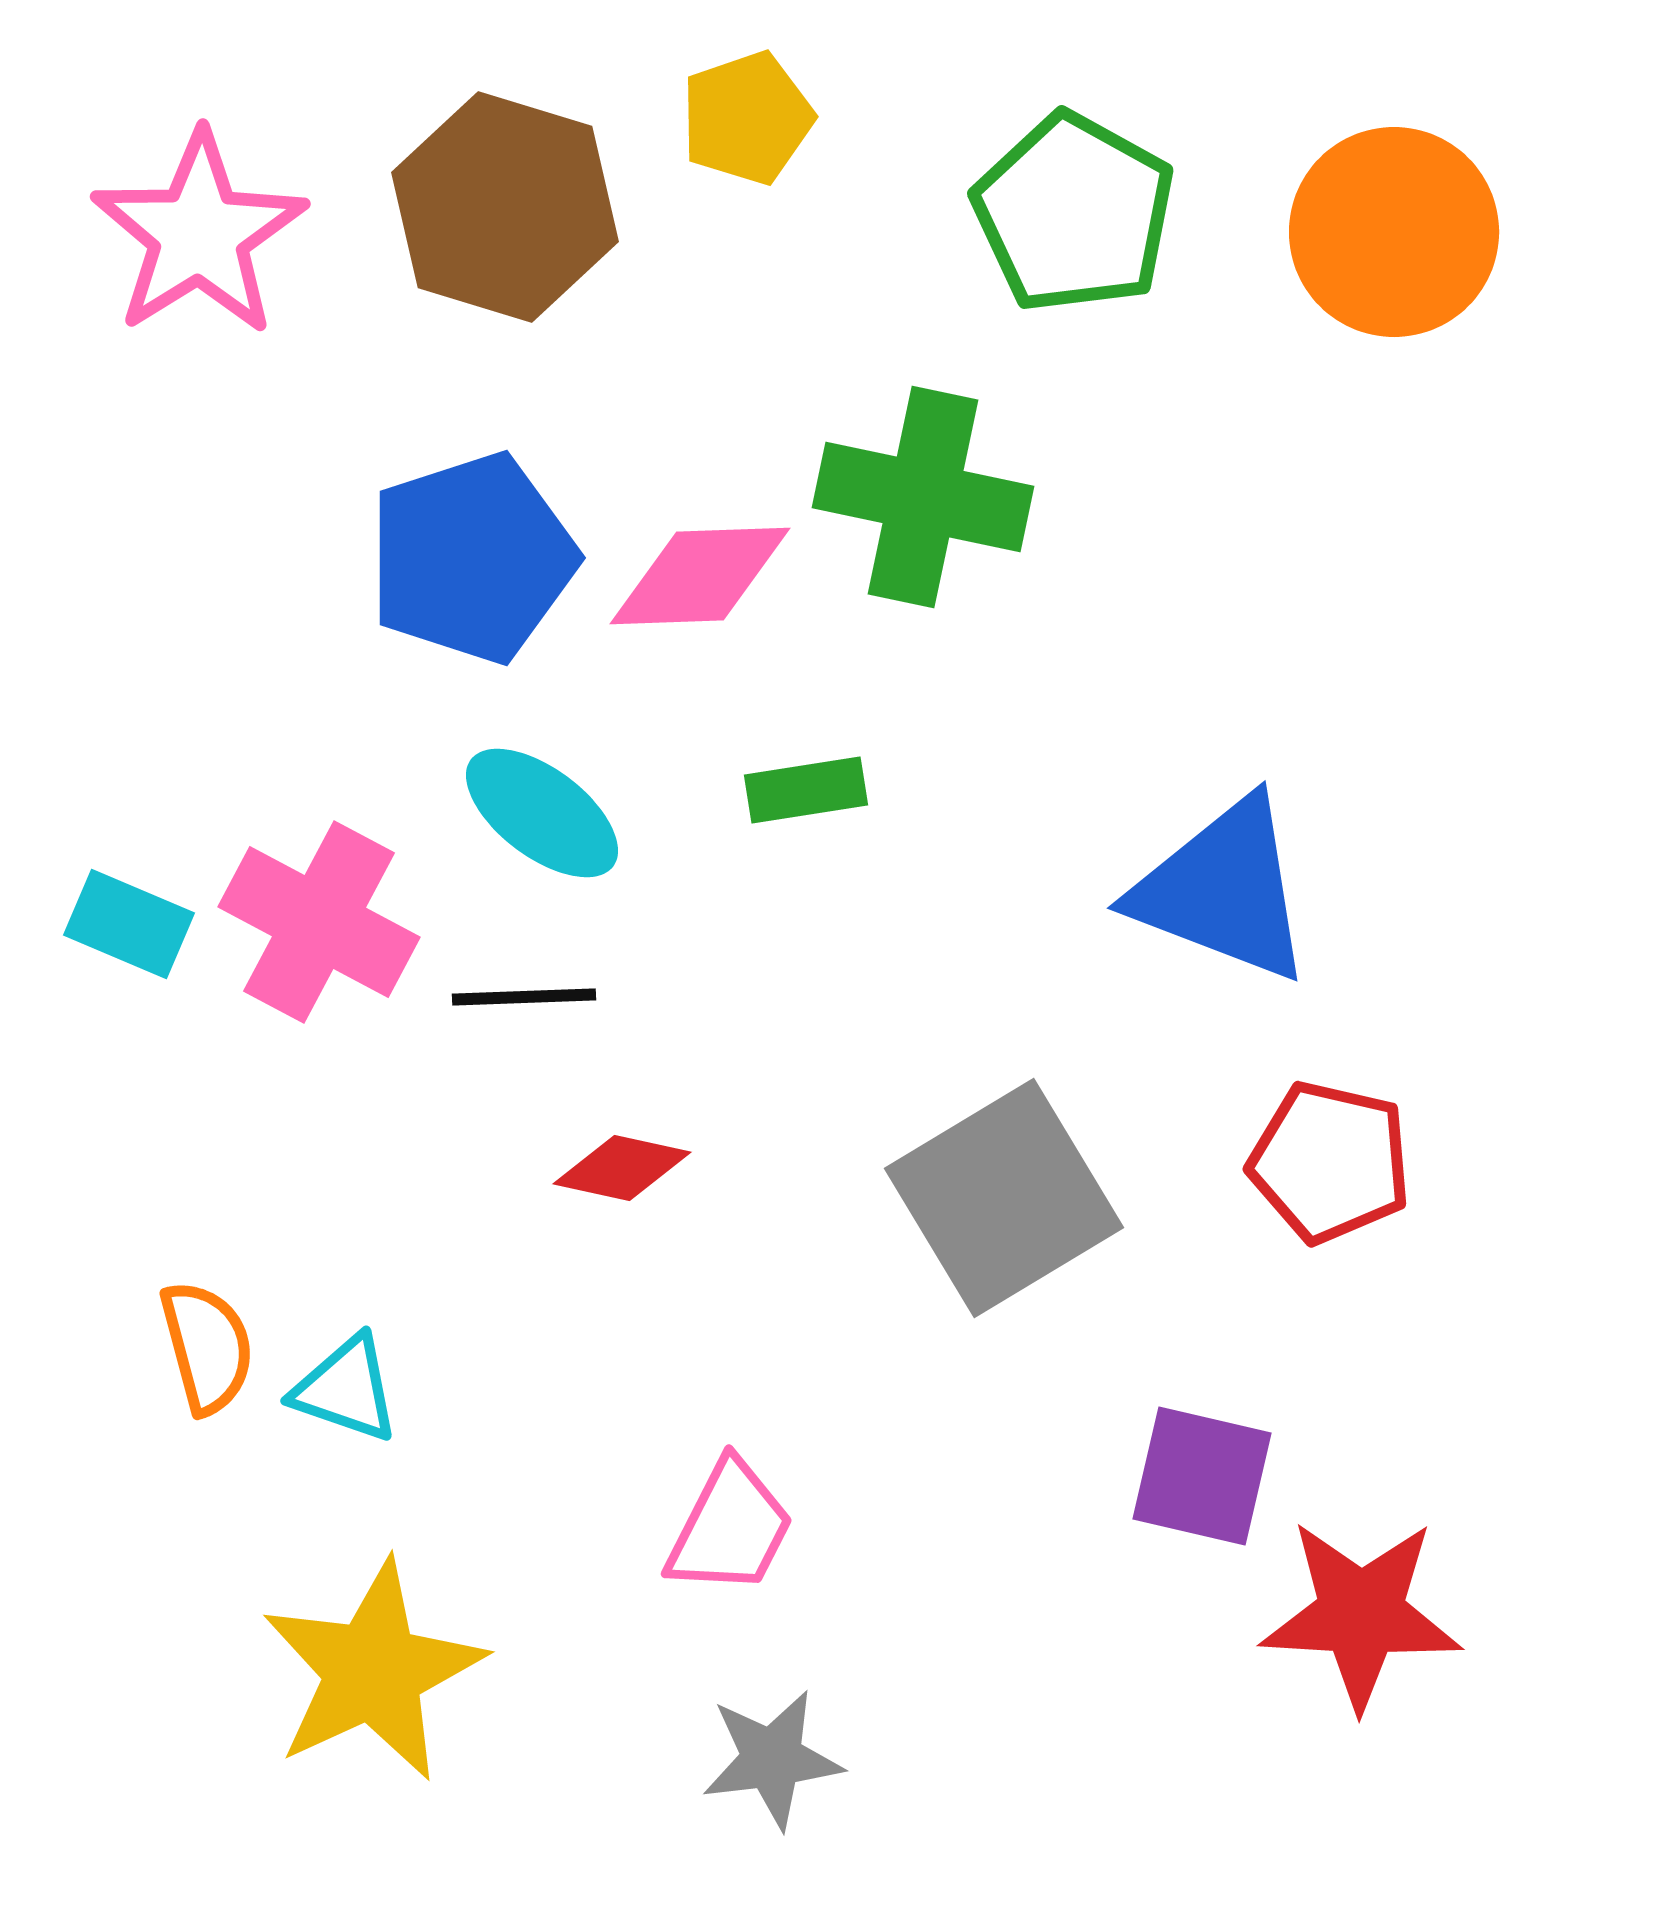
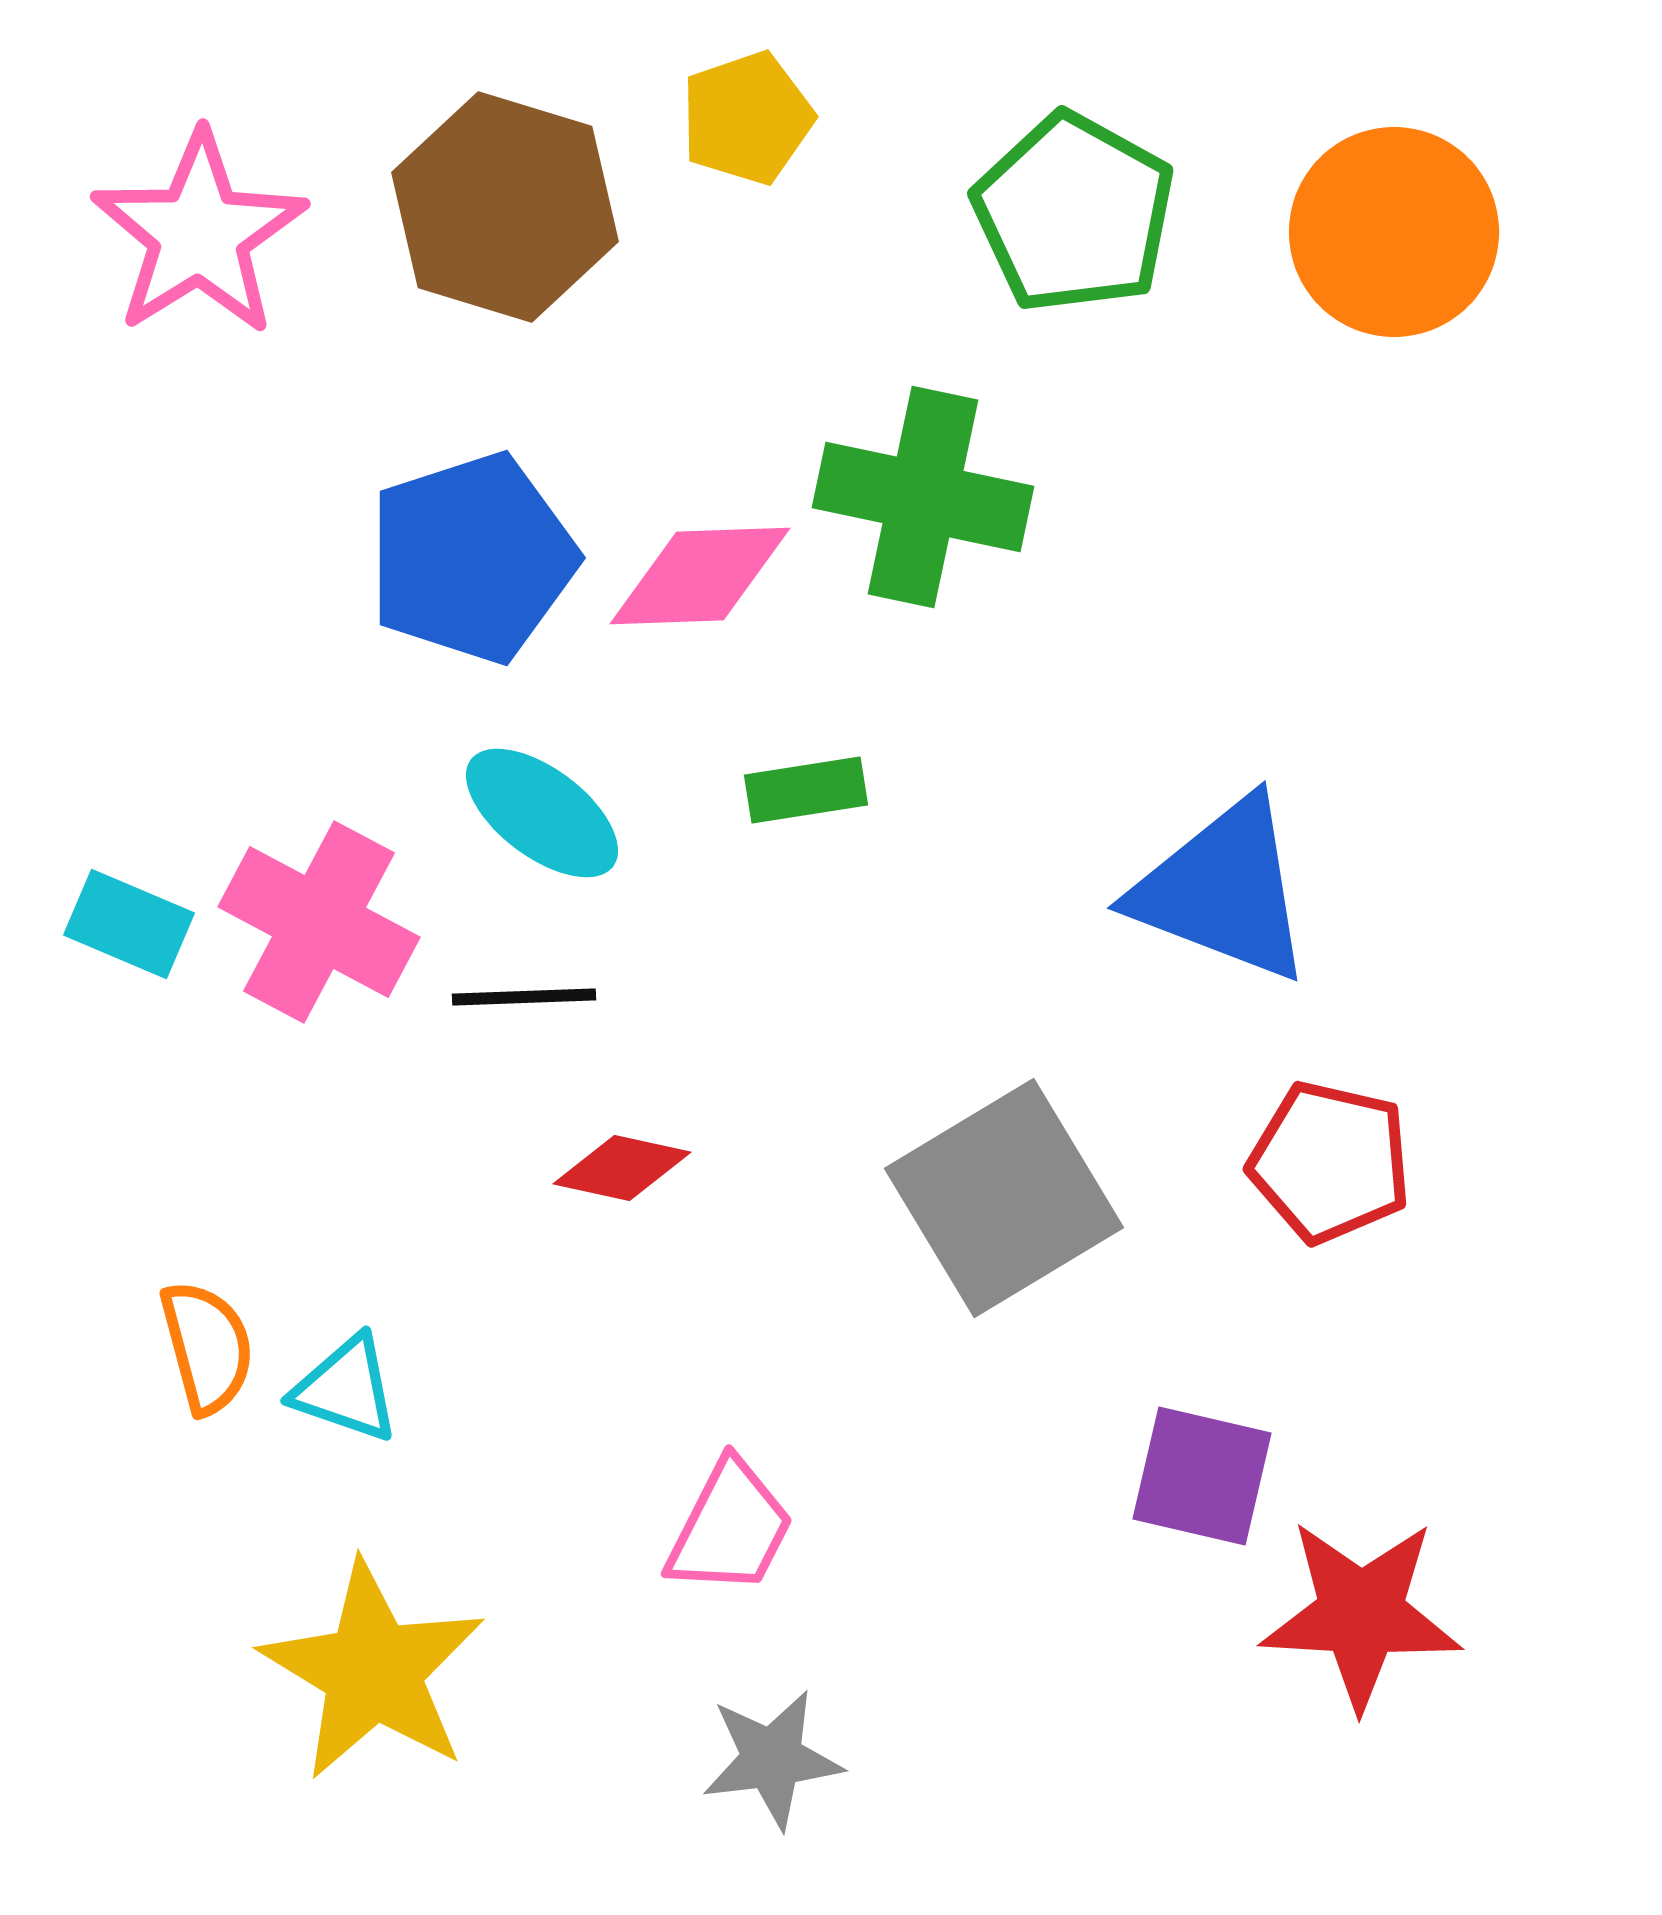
yellow star: rotated 16 degrees counterclockwise
